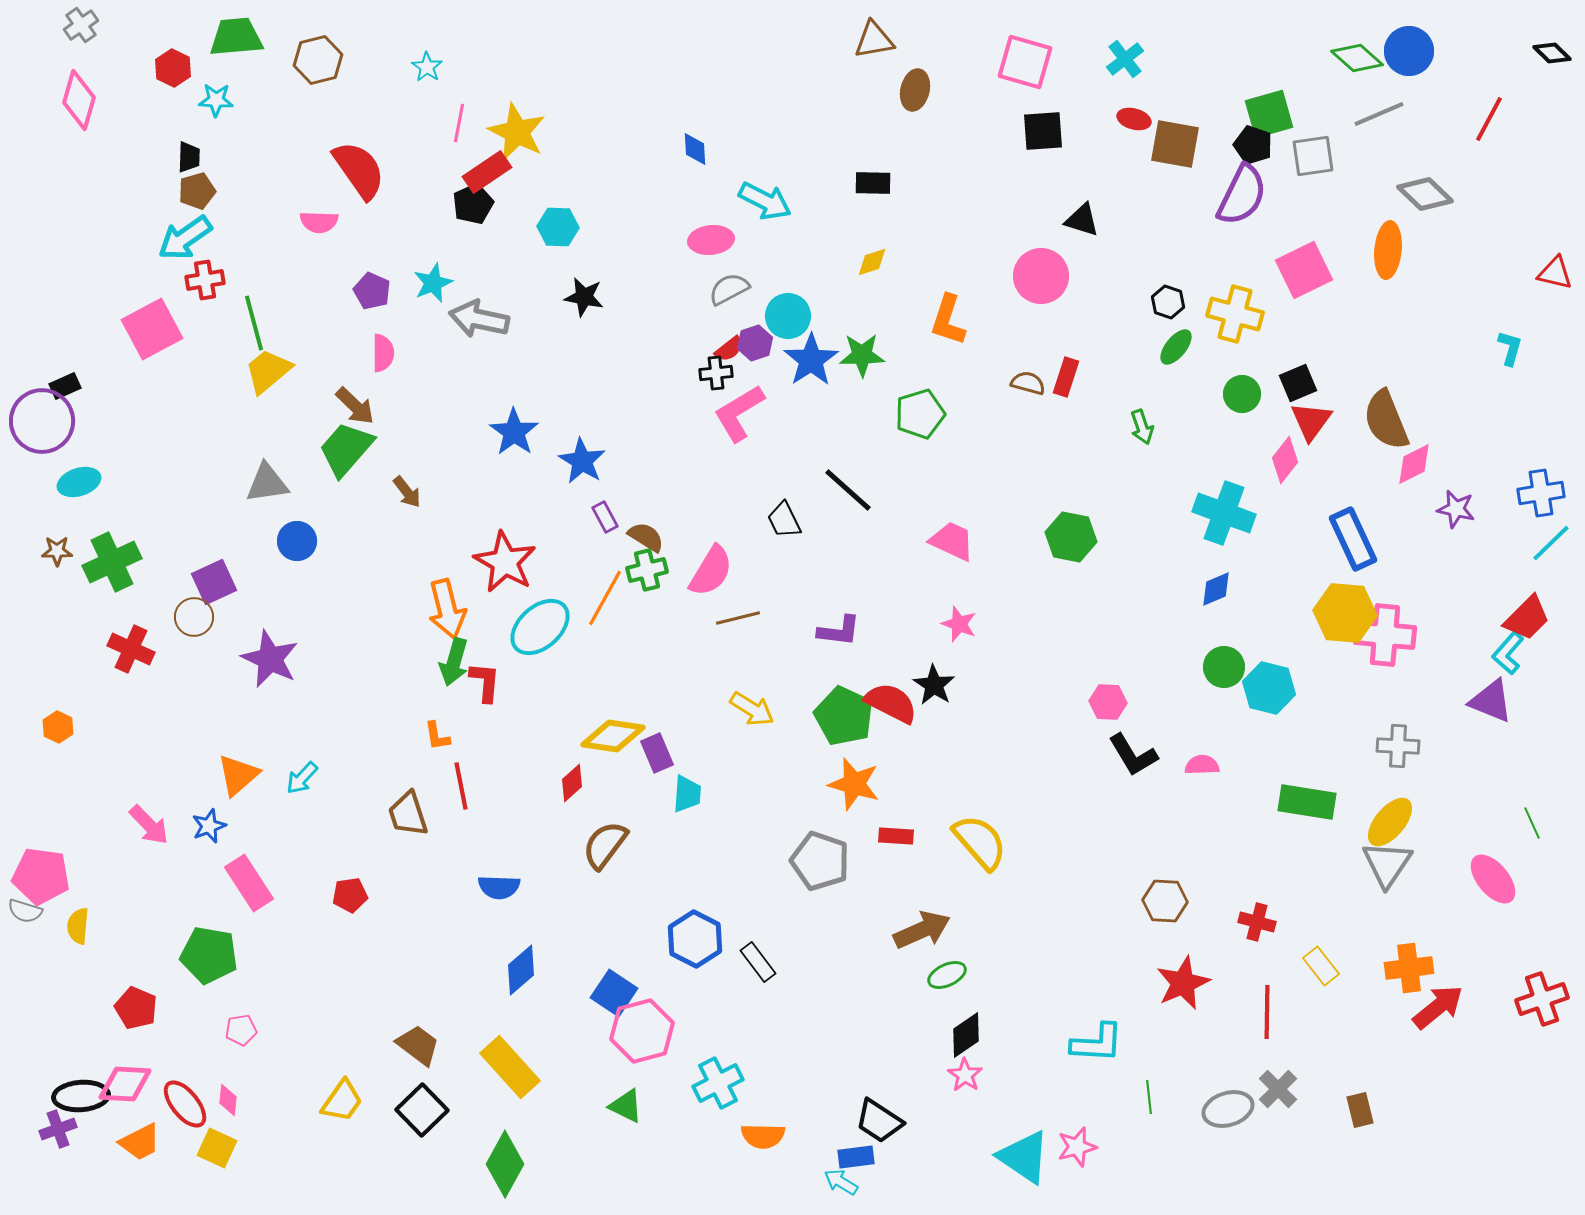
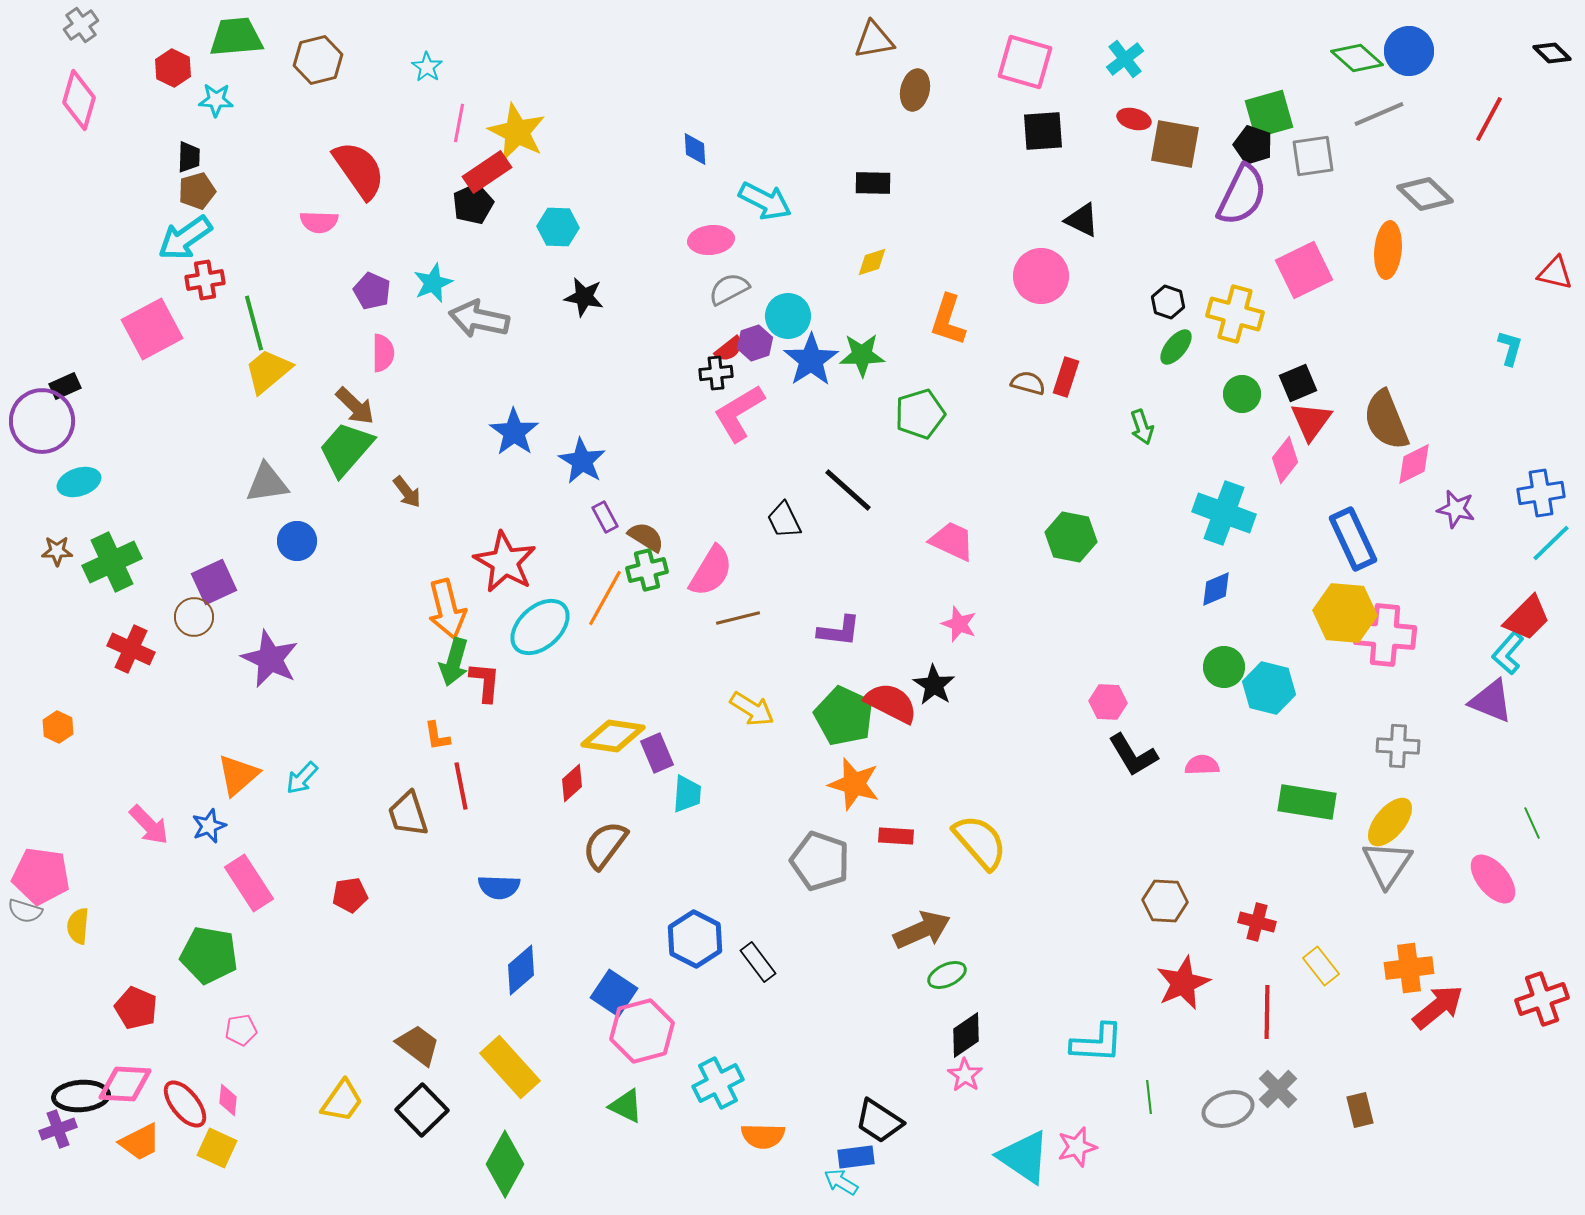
black triangle at (1082, 220): rotated 9 degrees clockwise
